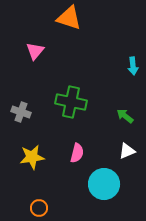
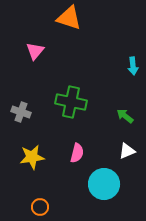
orange circle: moved 1 px right, 1 px up
